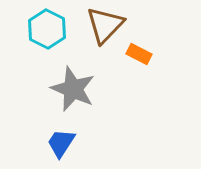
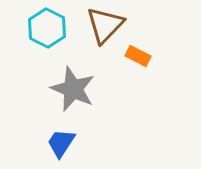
cyan hexagon: moved 1 px up
orange rectangle: moved 1 px left, 2 px down
